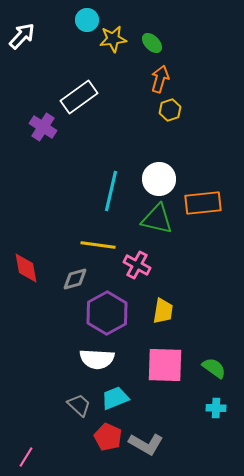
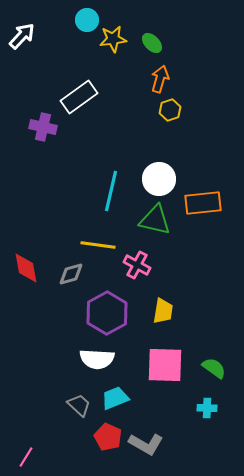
purple cross: rotated 20 degrees counterclockwise
green triangle: moved 2 px left, 1 px down
gray diamond: moved 4 px left, 5 px up
cyan cross: moved 9 px left
